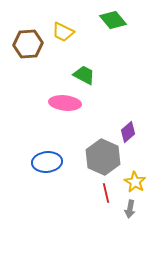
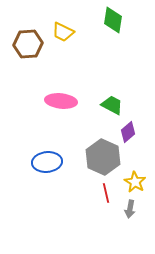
green diamond: rotated 48 degrees clockwise
green trapezoid: moved 28 px right, 30 px down
pink ellipse: moved 4 px left, 2 px up
